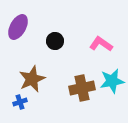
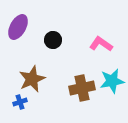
black circle: moved 2 px left, 1 px up
